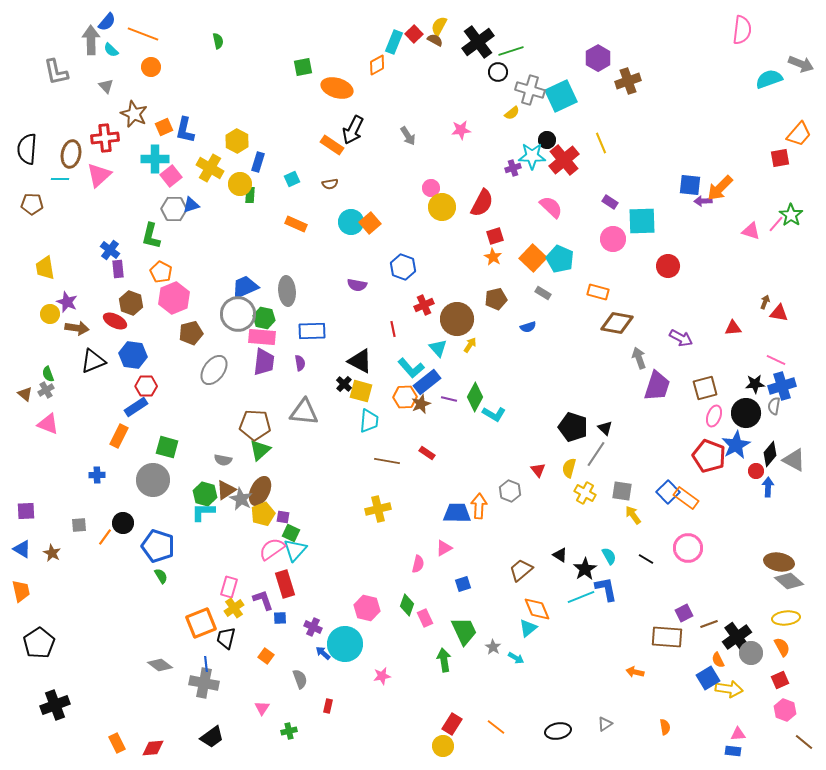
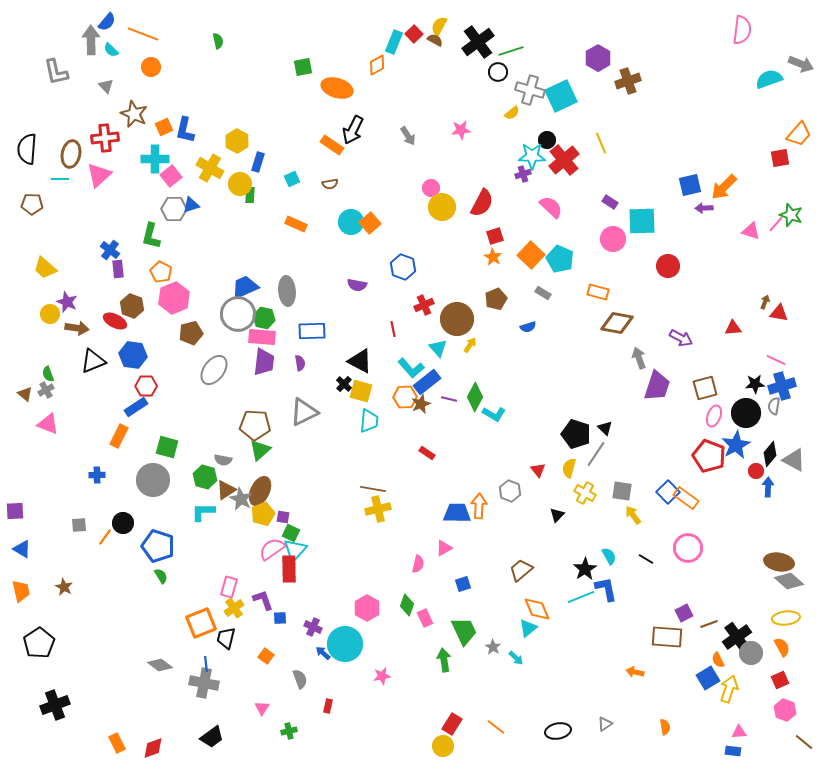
purple cross at (513, 168): moved 10 px right, 6 px down
blue square at (690, 185): rotated 20 degrees counterclockwise
orange arrow at (720, 188): moved 4 px right, 1 px up
purple arrow at (703, 201): moved 1 px right, 7 px down
green star at (791, 215): rotated 15 degrees counterclockwise
orange square at (533, 258): moved 2 px left, 3 px up
yellow trapezoid at (45, 268): rotated 40 degrees counterclockwise
brown pentagon at (496, 299): rotated 10 degrees counterclockwise
brown hexagon at (131, 303): moved 1 px right, 3 px down
gray triangle at (304, 412): rotated 32 degrees counterclockwise
black pentagon at (573, 427): moved 3 px right, 7 px down
brown line at (387, 461): moved 14 px left, 28 px down
green hexagon at (205, 494): moved 17 px up
purple square at (26, 511): moved 11 px left
brown star at (52, 553): moved 12 px right, 34 px down
black triangle at (560, 555): moved 3 px left, 40 px up; rotated 42 degrees clockwise
red rectangle at (285, 584): moved 4 px right, 15 px up; rotated 16 degrees clockwise
pink hexagon at (367, 608): rotated 15 degrees clockwise
cyan arrow at (516, 658): rotated 14 degrees clockwise
yellow arrow at (729, 689): rotated 80 degrees counterclockwise
pink triangle at (738, 734): moved 1 px right, 2 px up
red diamond at (153, 748): rotated 15 degrees counterclockwise
